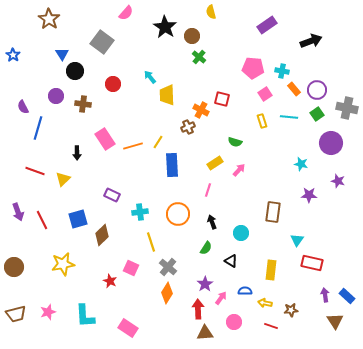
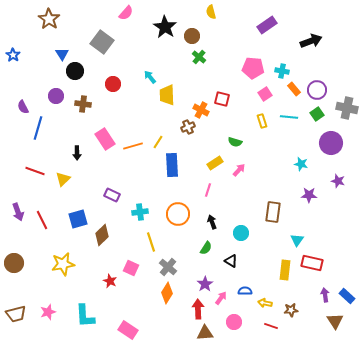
brown circle at (14, 267): moved 4 px up
yellow rectangle at (271, 270): moved 14 px right
pink rectangle at (128, 328): moved 2 px down
